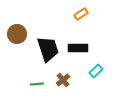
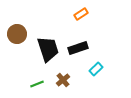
black rectangle: rotated 18 degrees counterclockwise
cyan rectangle: moved 2 px up
green line: rotated 16 degrees counterclockwise
